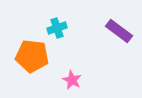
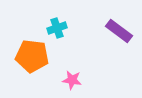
pink star: rotated 18 degrees counterclockwise
